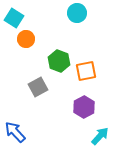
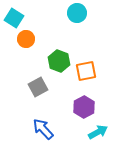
blue arrow: moved 28 px right, 3 px up
cyan arrow: moved 2 px left, 4 px up; rotated 18 degrees clockwise
